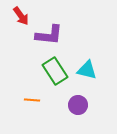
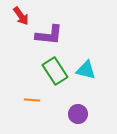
cyan triangle: moved 1 px left
purple circle: moved 9 px down
